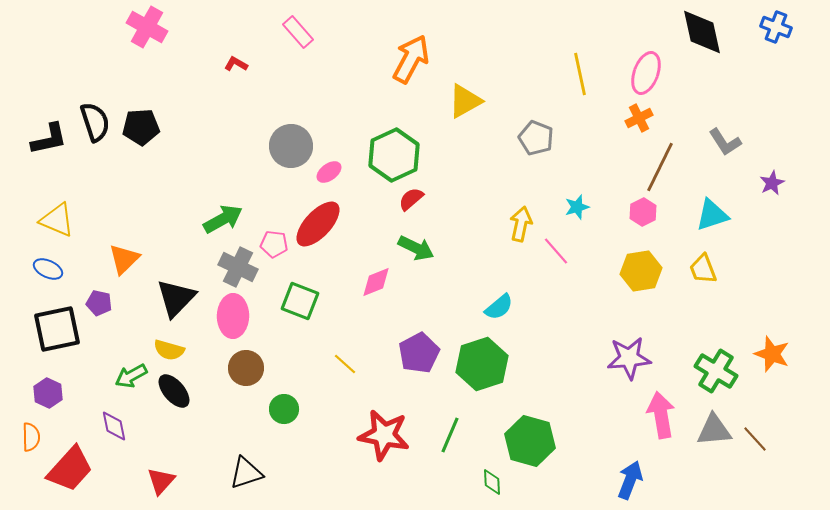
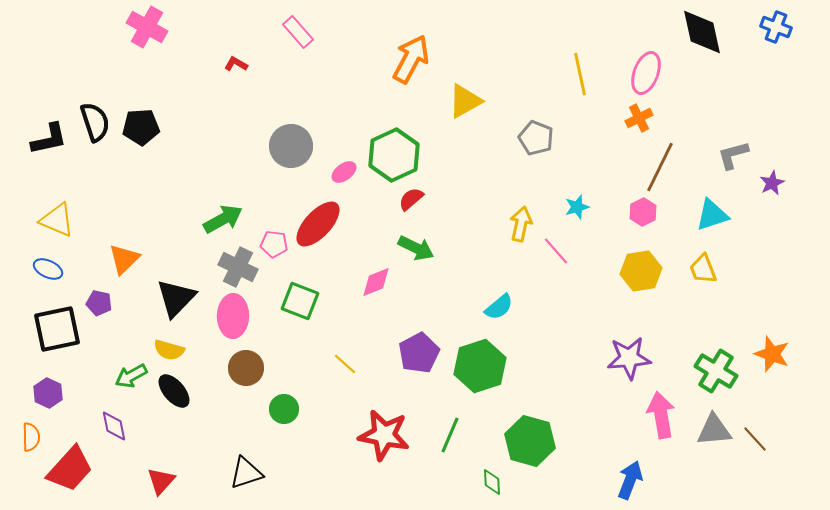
gray L-shape at (725, 142): moved 8 px right, 13 px down; rotated 108 degrees clockwise
pink ellipse at (329, 172): moved 15 px right
green hexagon at (482, 364): moved 2 px left, 2 px down
